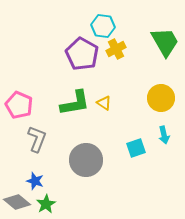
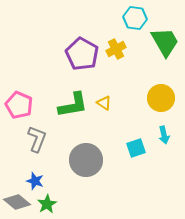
cyan hexagon: moved 32 px right, 8 px up
green L-shape: moved 2 px left, 2 px down
green star: moved 1 px right
